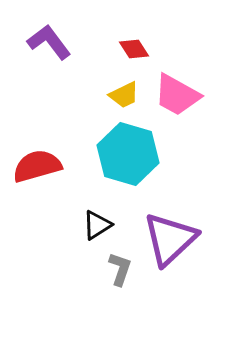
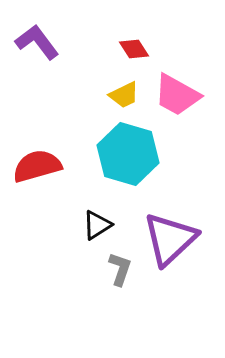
purple L-shape: moved 12 px left
